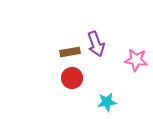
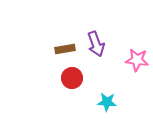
brown rectangle: moved 5 px left, 3 px up
pink star: moved 1 px right
cyan star: rotated 12 degrees clockwise
